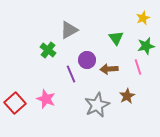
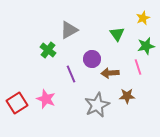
green triangle: moved 1 px right, 4 px up
purple circle: moved 5 px right, 1 px up
brown arrow: moved 1 px right, 4 px down
brown star: rotated 28 degrees clockwise
red square: moved 2 px right; rotated 10 degrees clockwise
